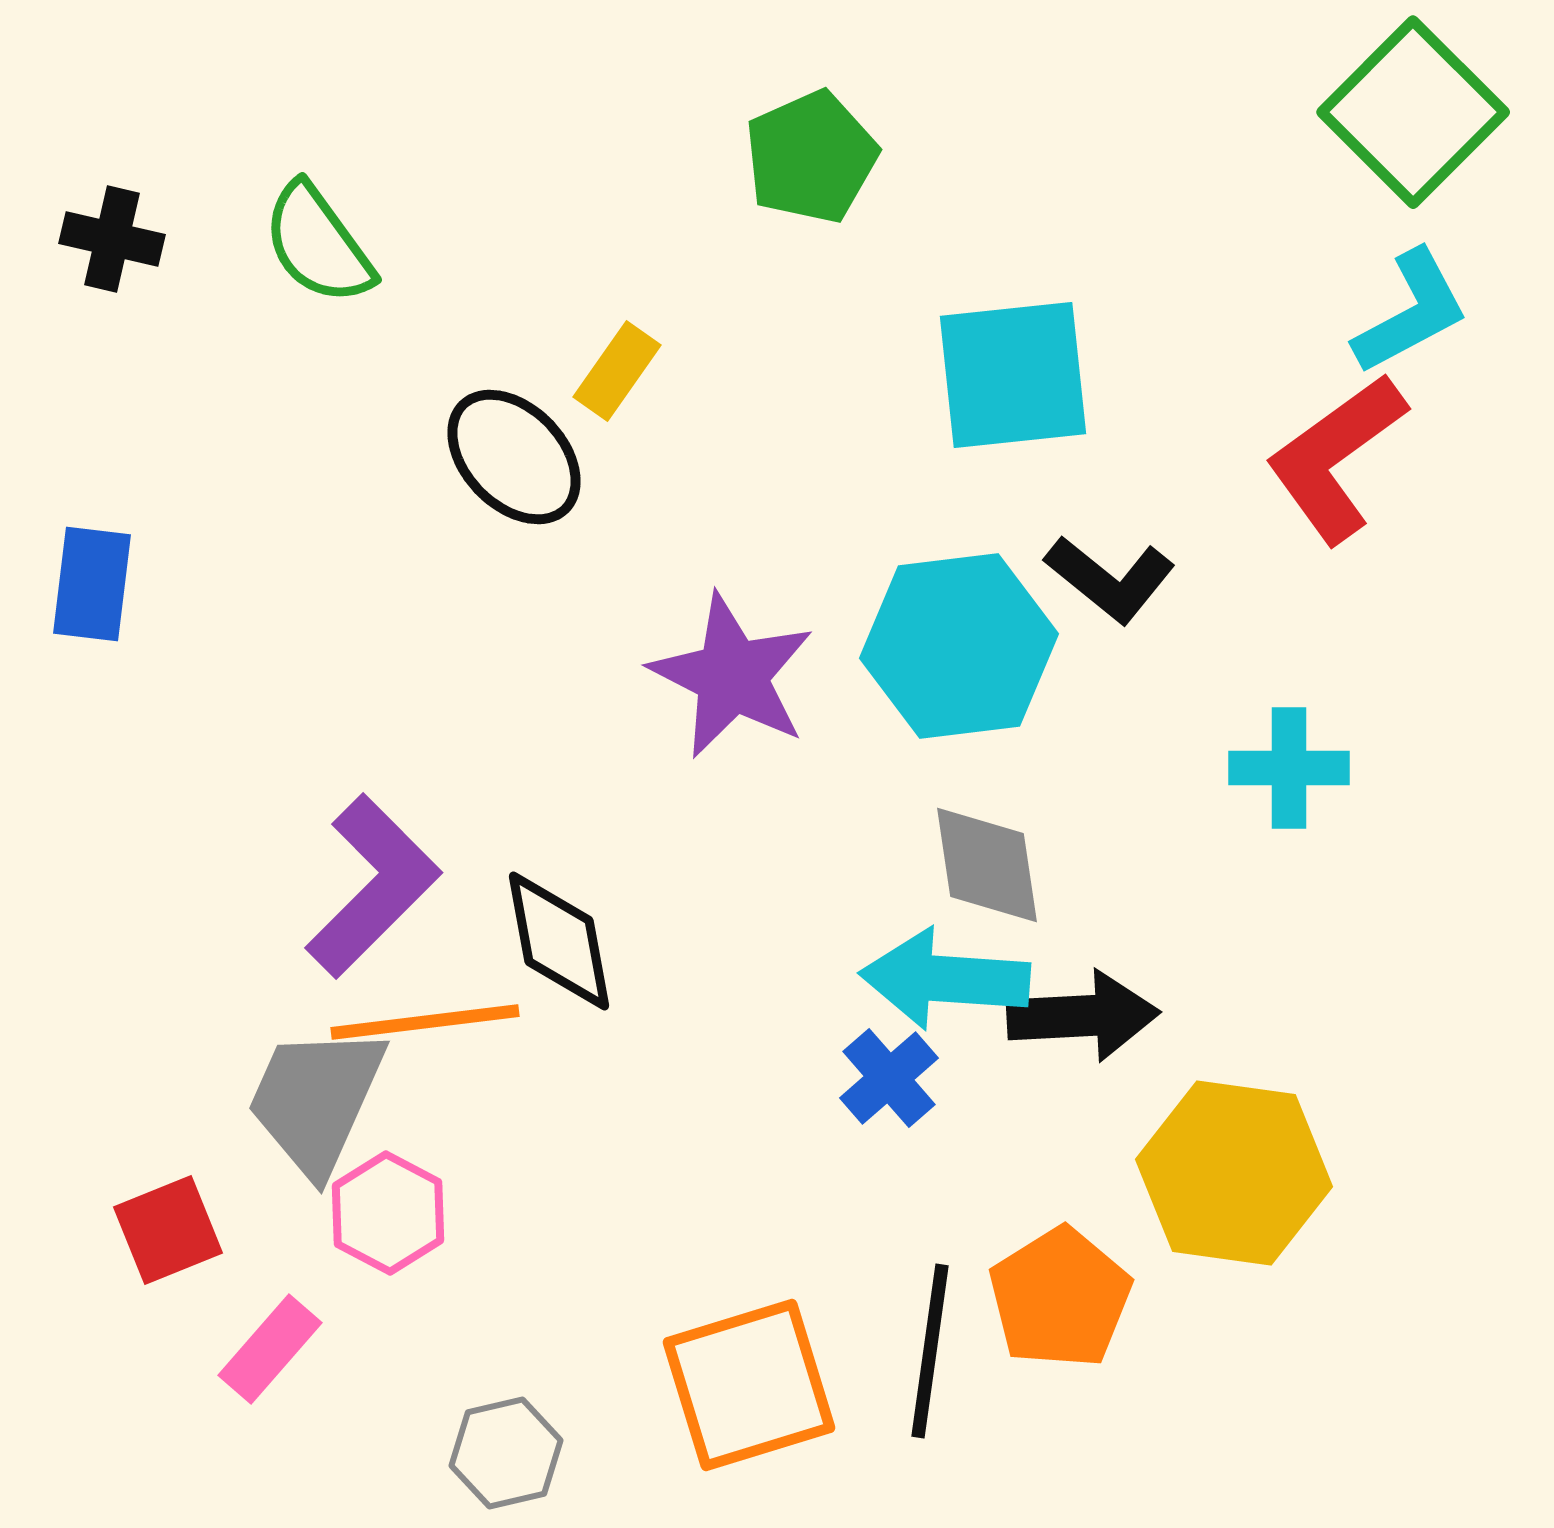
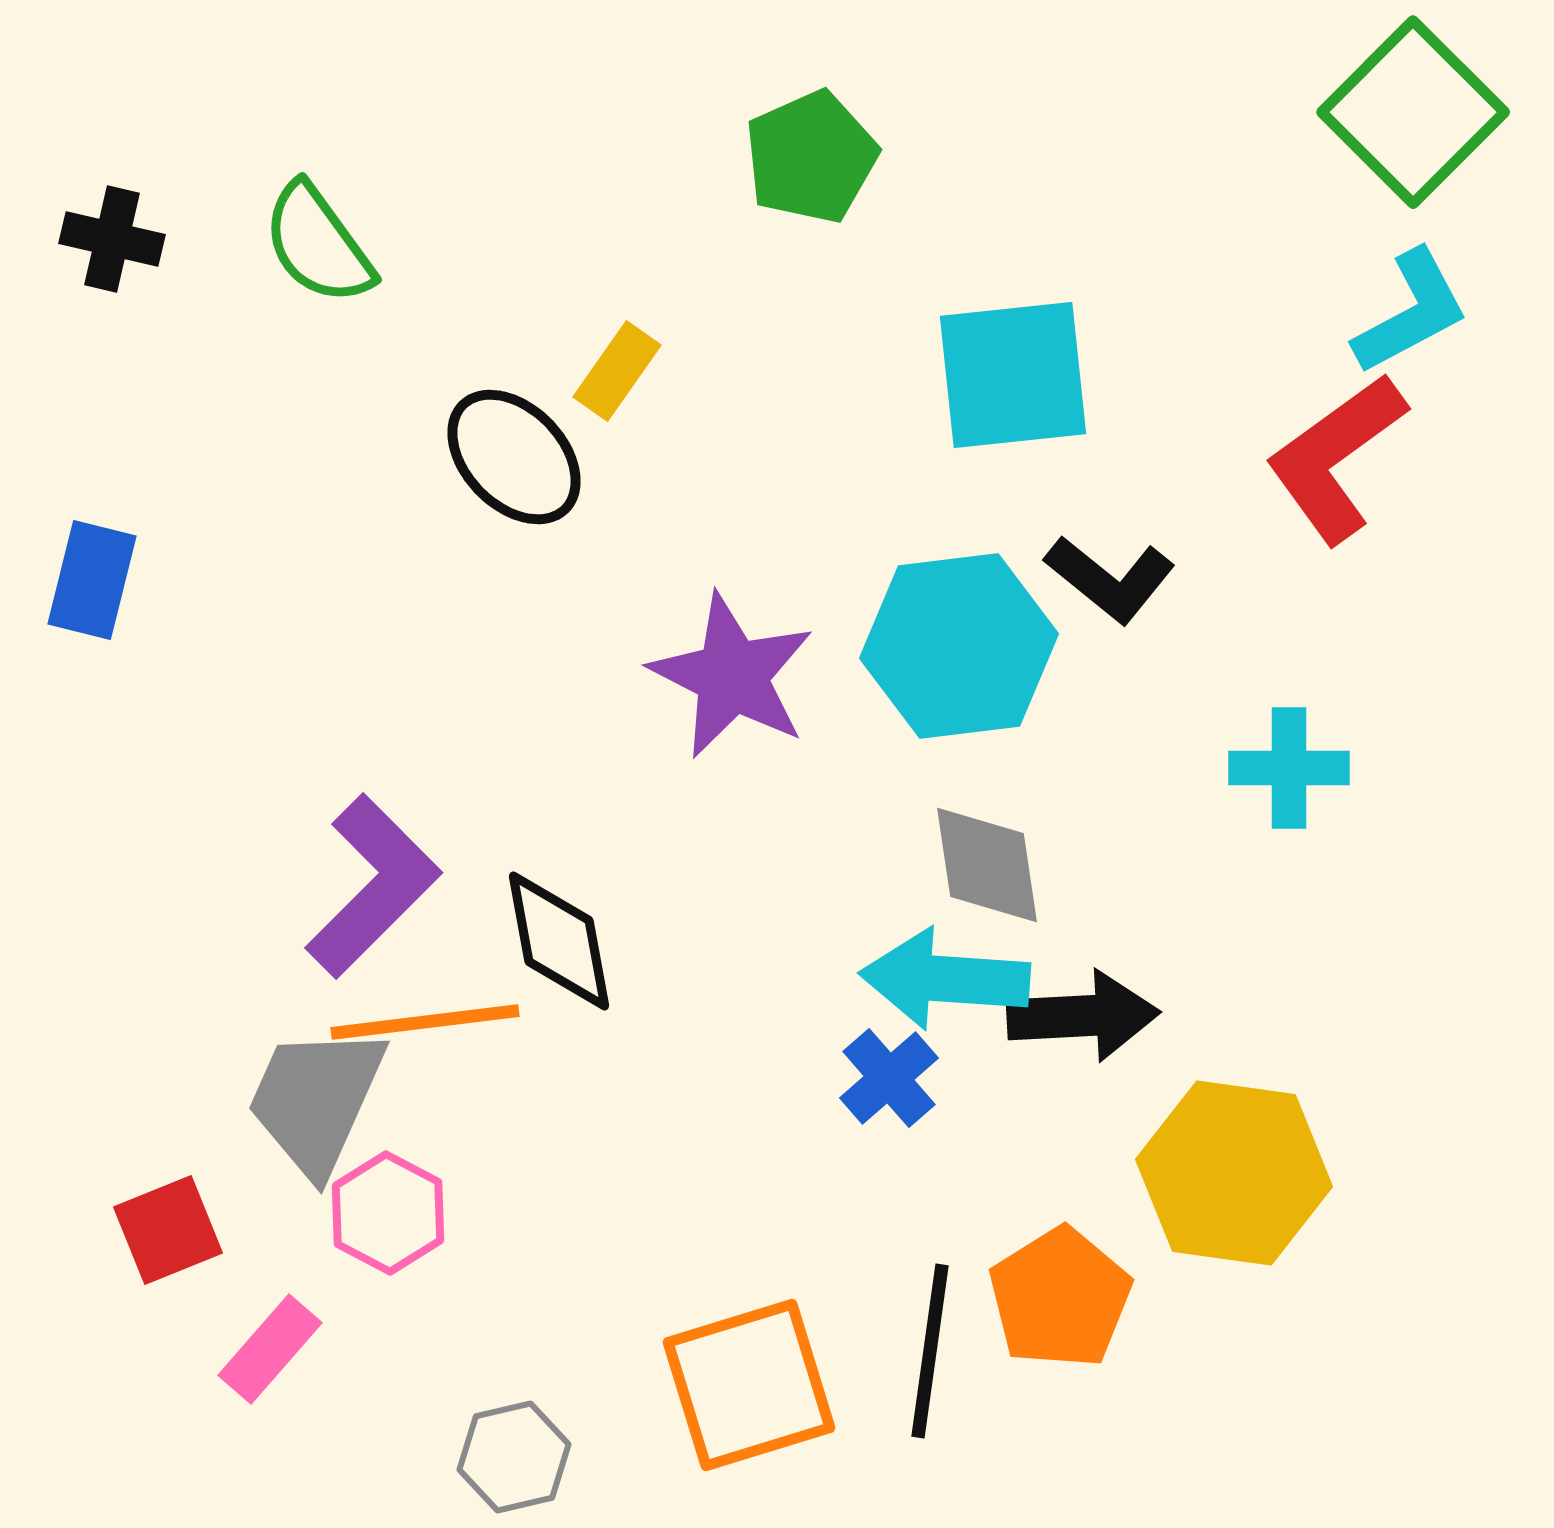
blue rectangle: moved 4 px up; rotated 7 degrees clockwise
gray hexagon: moved 8 px right, 4 px down
